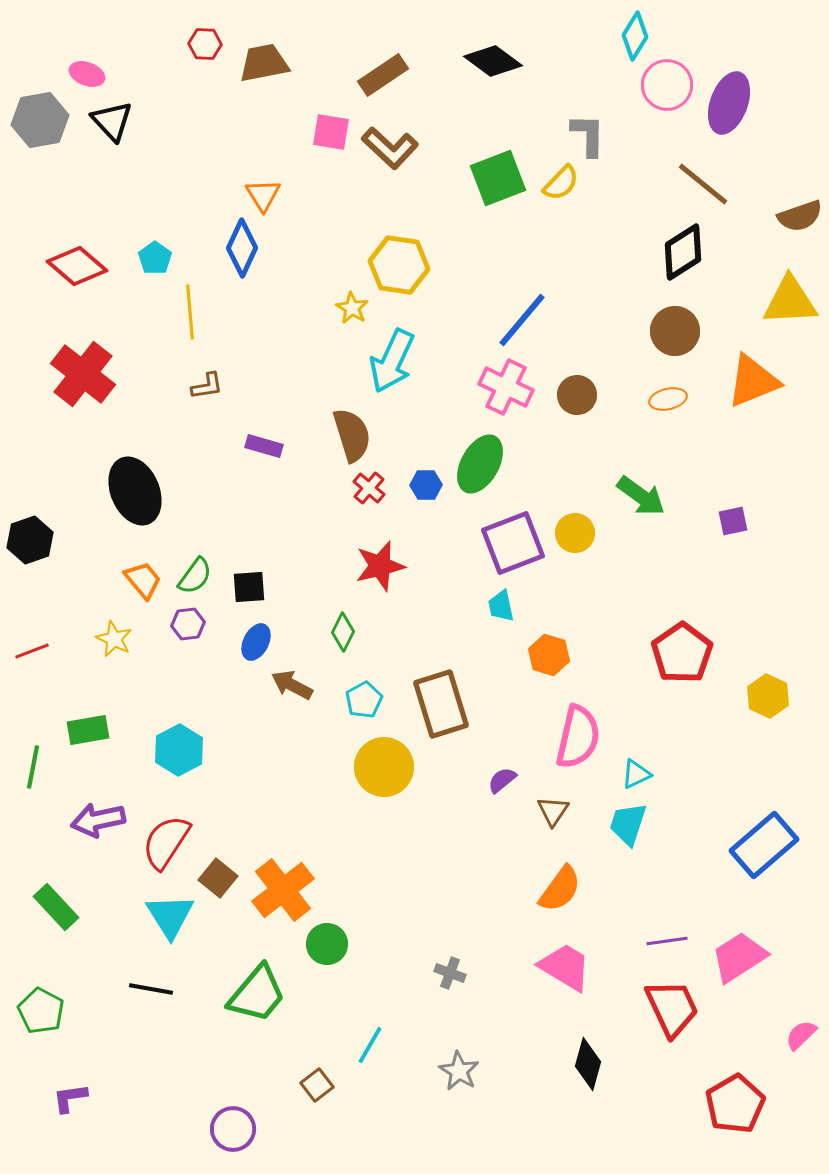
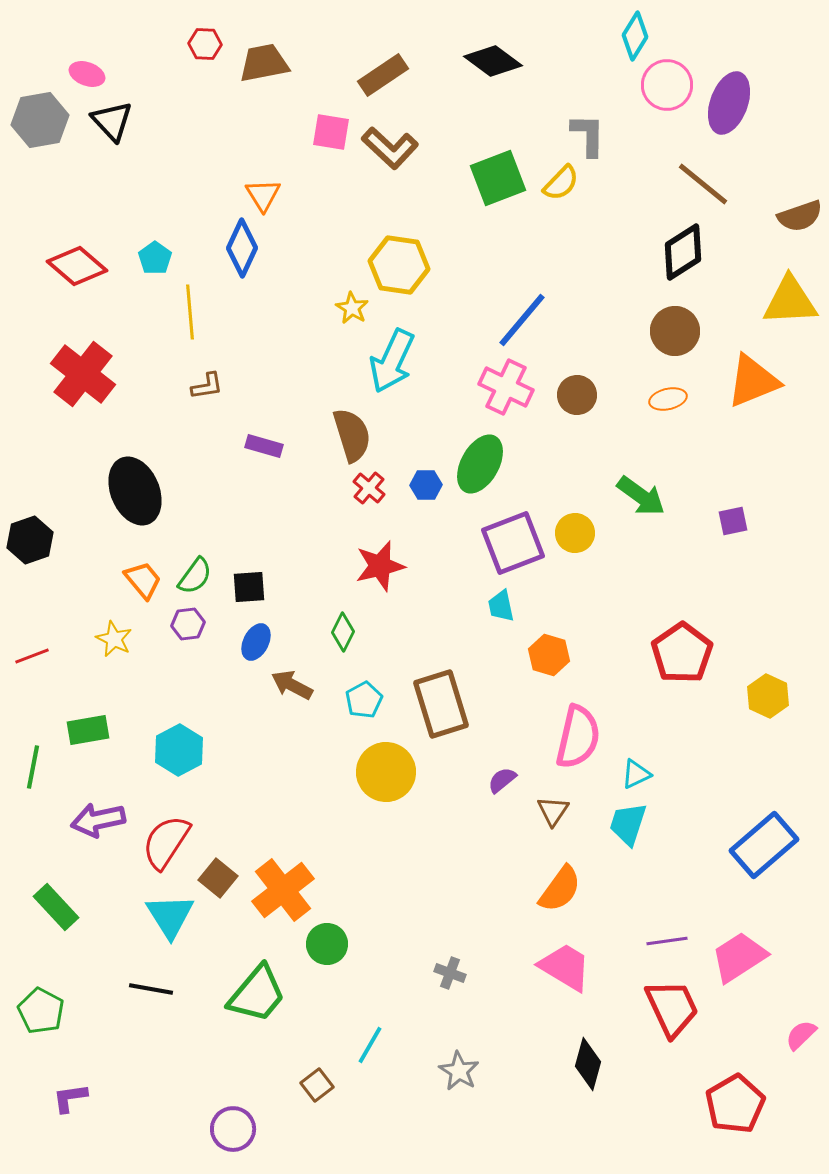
red line at (32, 651): moved 5 px down
yellow circle at (384, 767): moved 2 px right, 5 px down
